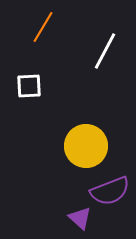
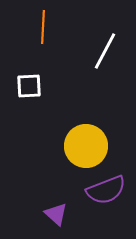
orange line: rotated 28 degrees counterclockwise
purple semicircle: moved 4 px left, 1 px up
purple triangle: moved 24 px left, 4 px up
